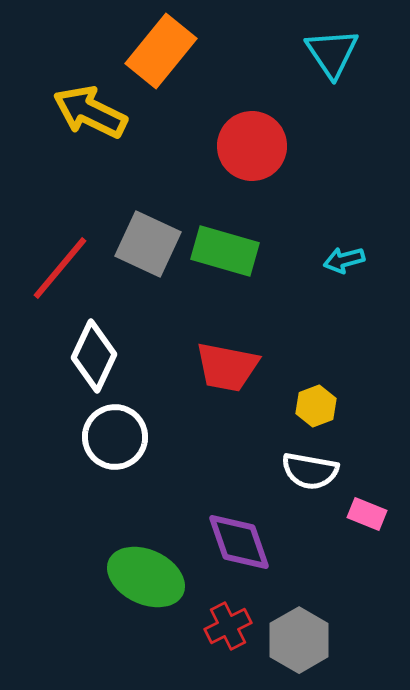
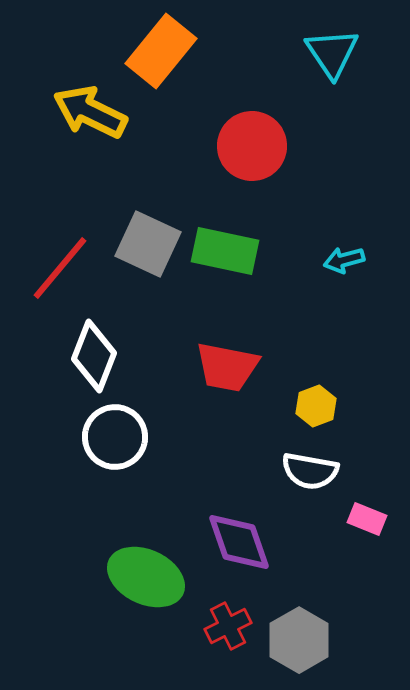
green rectangle: rotated 4 degrees counterclockwise
white diamond: rotated 4 degrees counterclockwise
pink rectangle: moved 5 px down
